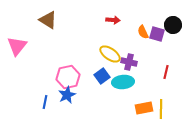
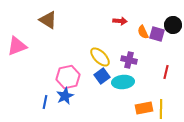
red arrow: moved 7 px right, 1 px down
pink triangle: rotated 30 degrees clockwise
yellow ellipse: moved 10 px left, 3 px down; rotated 10 degrees clockwise
purple cross: moved 2 px up
blue star: moved 2 px left, 1 px down
